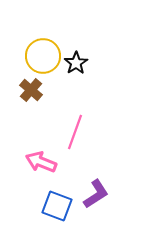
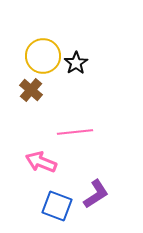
pink line: rotated 64 degrees clockwise
